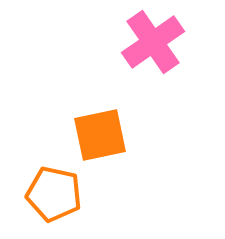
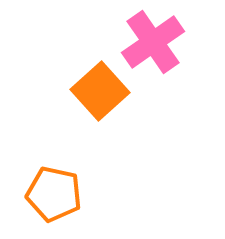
orange square: moved 44 px up; rotated 30 degrees counterclockwise
